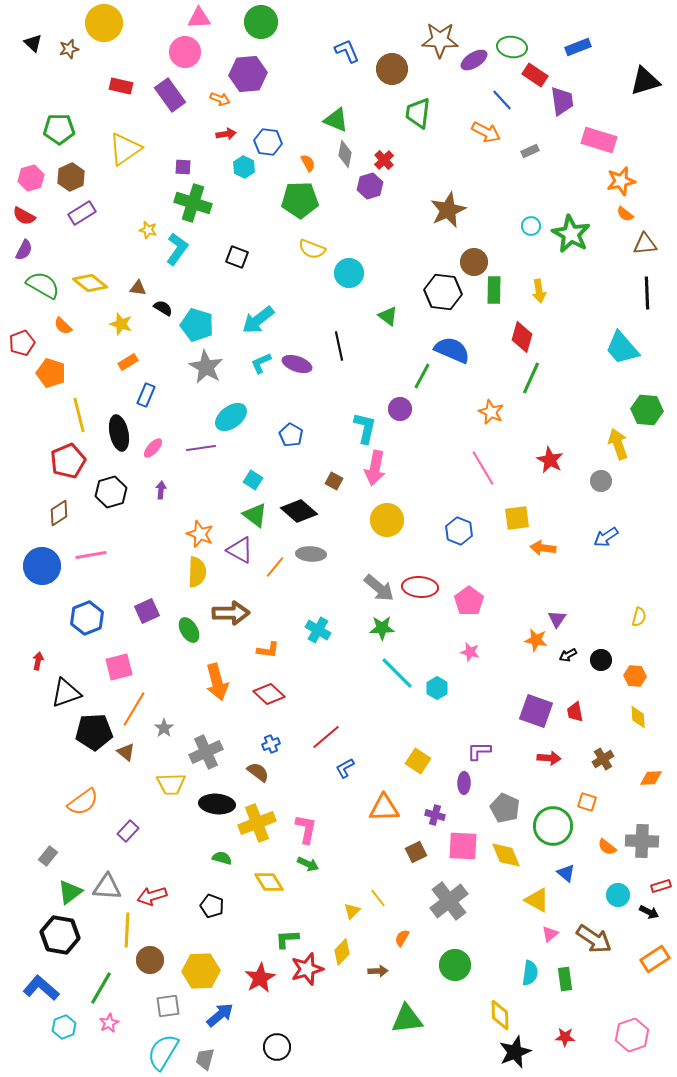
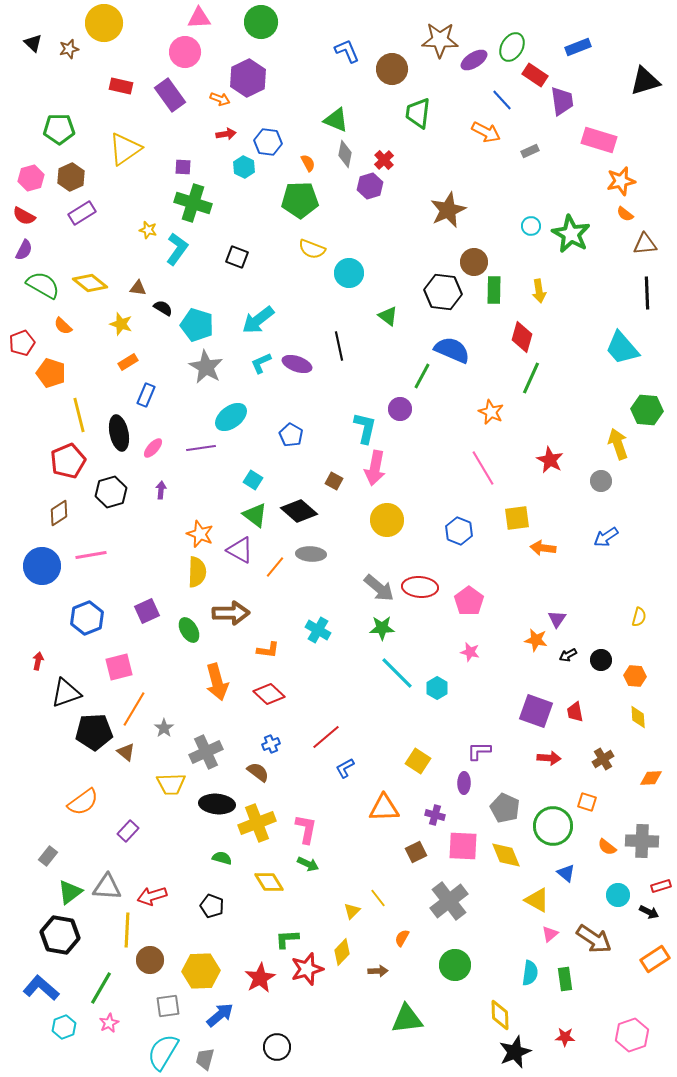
green ellipse at (512, 47): rotated 68 degrees counterclockwise
purple hexagon at (248, 74): moved 4 px down; rotated 21 degrees counterclockwise
